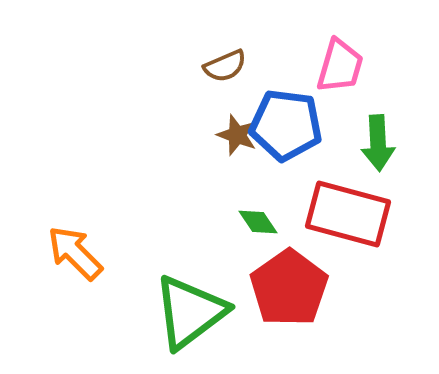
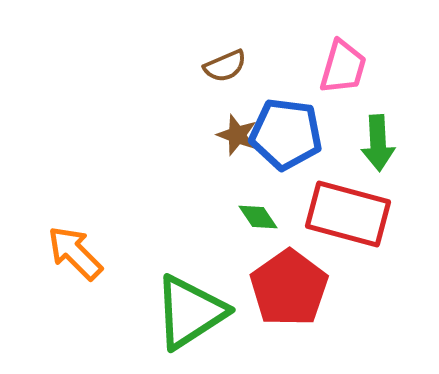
pink trapezoid: moved 3 px right, 1 px down
blue pentagon: moved 9 px down
green diamond: moved 5 px up
green triangle: rotated 4 degrees clockwise
